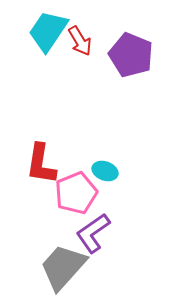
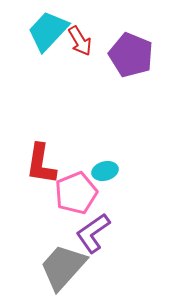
cyan trapezoid: rotated 9 degrees clockwise
cyan ellipse: rotated 35 degrees counterclockwise
